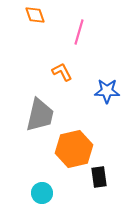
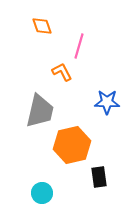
orange diamond: moved 7 px right, 11 px down
pink line: moved 14 px down
blue star: moved 11 px down
gray trapezoid: moved 4 px up
orange hexagon: moved 2 px left, 4 px up
